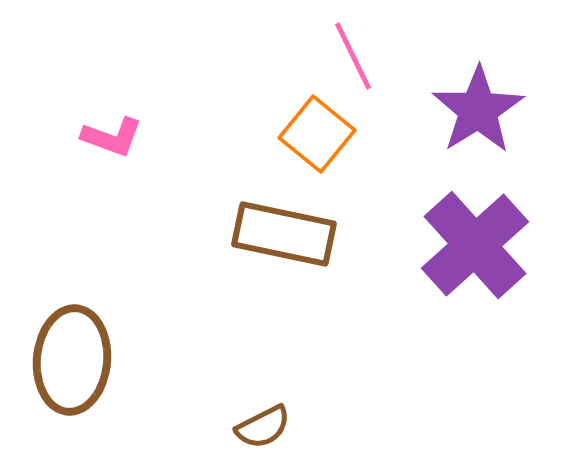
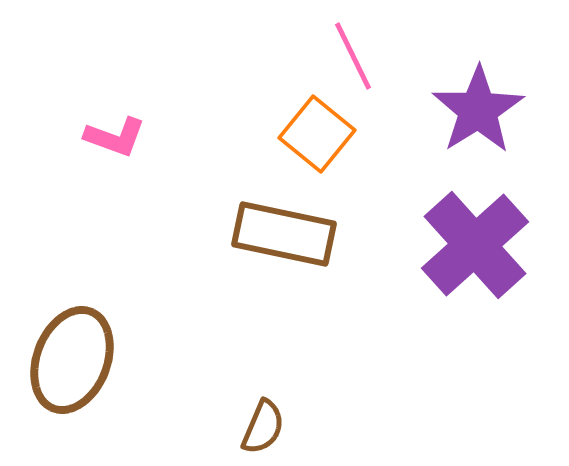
pink L-shape: moved 3 px right
brown ellipse: rotated 16 degrees clockwise
brown semicircle: rotated 40 degrees counterclockwise
